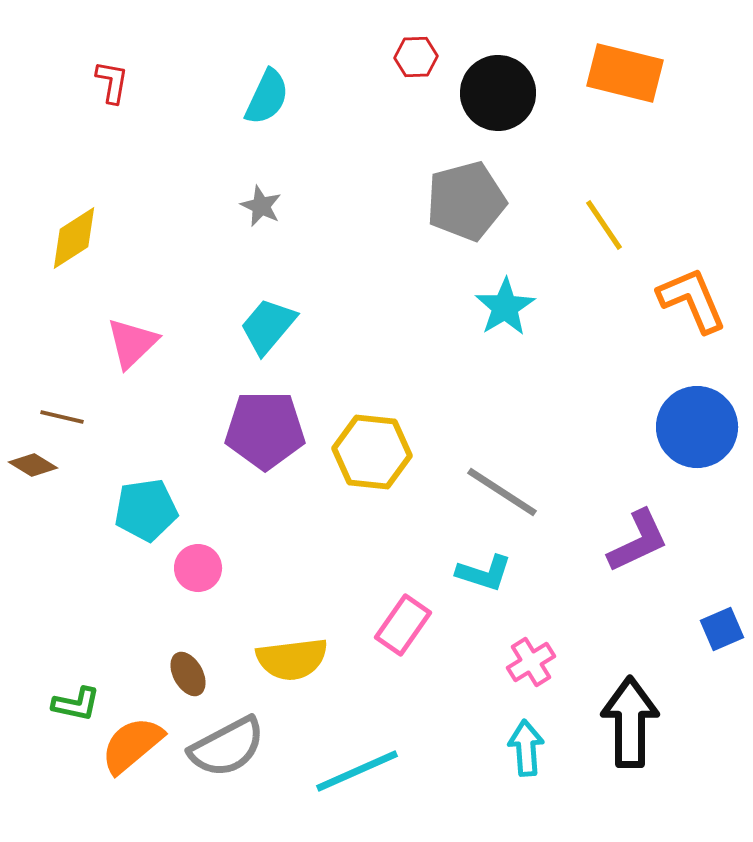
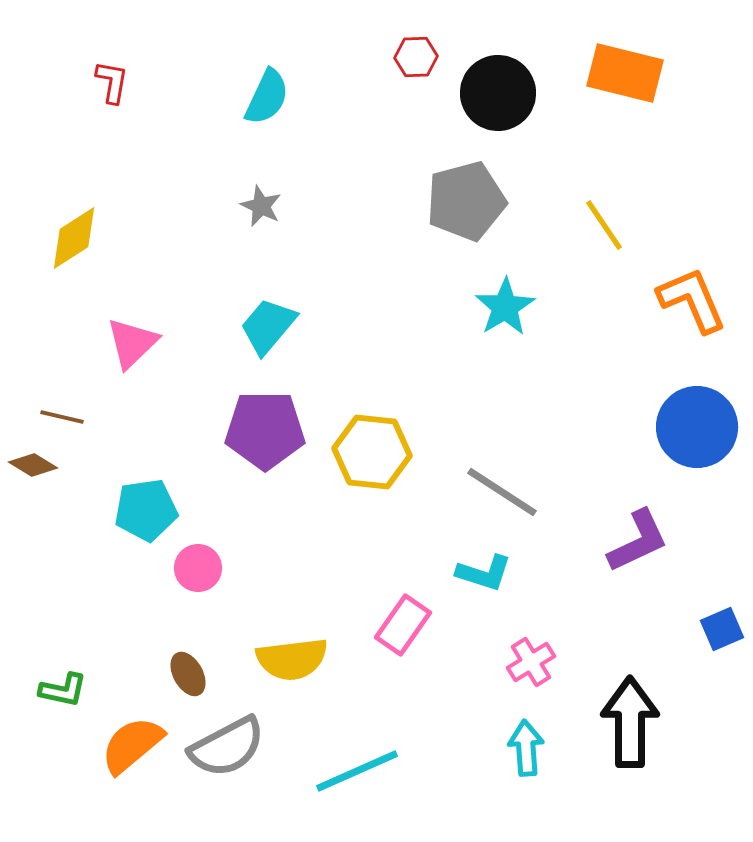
green L-shape: moved 13 px left, 14 px up
